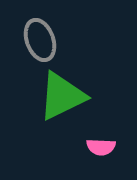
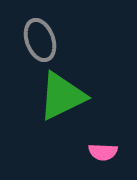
pink semicircle: moved 2 px right, 5 px down
